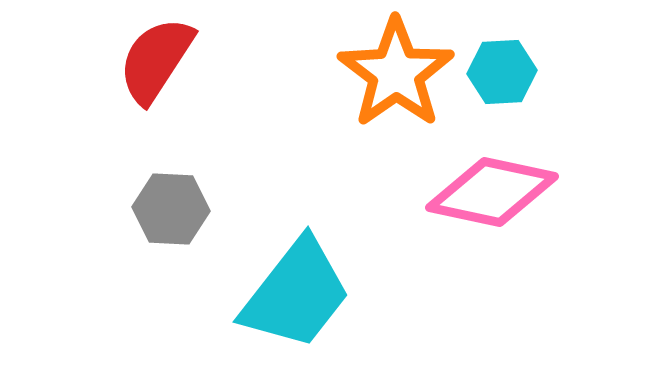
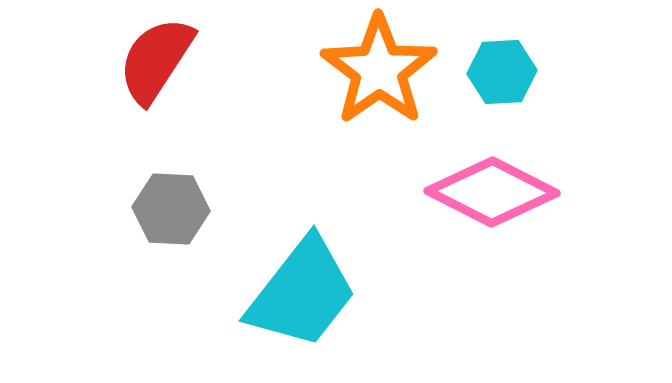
orange star: moved 17 px left, 3 px up
pink diamond: rotated 15 degrees clockwise
cyan trapezoid: moved 6 px right, 1 px up
